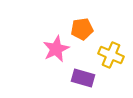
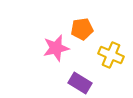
pink star: moved 1 px up; rotated 12 degrees clockwise
purple rectangle: moved 3 px left, 5 px down; rotated 15 degrees clockwise
